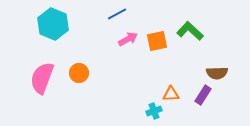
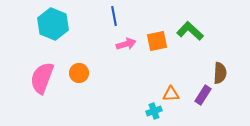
blue line: moved 3 px left, 2 px down; rotated 72 degrees counterclockwise
pink arrow: moved 2 px left, 5 px down; rotated 12 degrees clockwise
brown semicircle: moved 3 px right; rotated 85 degrees counterclockwise
